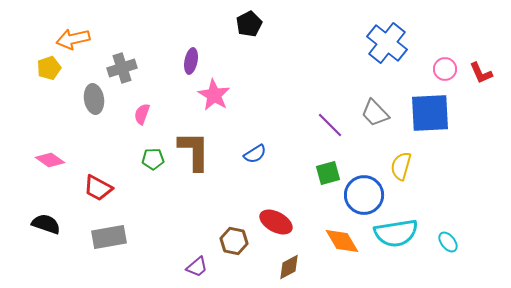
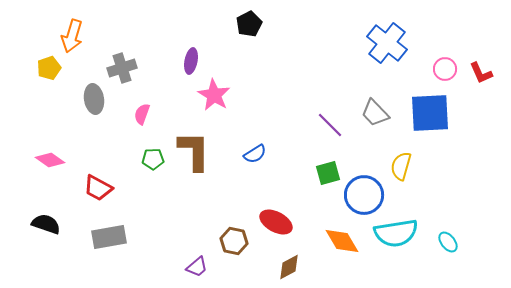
orange arrow: moved 1 px left, 3 px up; rotated 60 degrees counterclockwise
